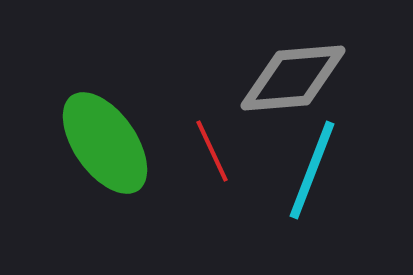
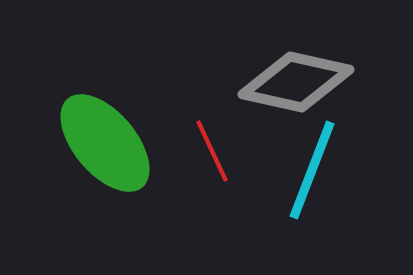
gray diamond: moved 3 px right, 4 px down; rotated 17 degrees clockwise
green ellipse: rotated 5 degrees counterclockwise
